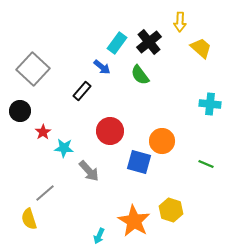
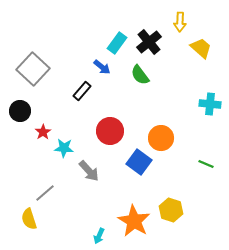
orange circle: moved 1 px left, 3 px up
blue square: rotated 20 degrees clockwise
